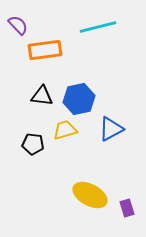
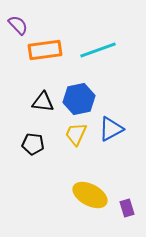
cyan line: moved 23 px down; rotated 6 degrees counterclockwise
black triangle: moved 1 px right, 6 px down
yellow trapezoid: moved 11 px right, 4 px down; rotated 50 degrees counterclockwise
